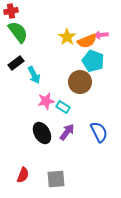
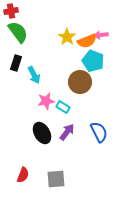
black rectangle: rotated 35 degrees counterclockwise
